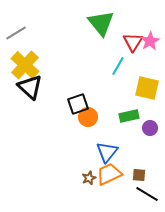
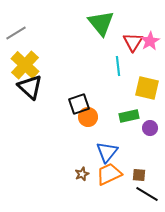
cyan line: rotated 36 degrees counterclockwise
black square: moved 1 px right
brown star: moved 7 px left, 4 px up
